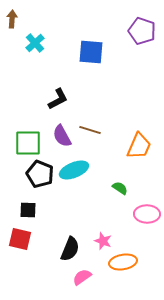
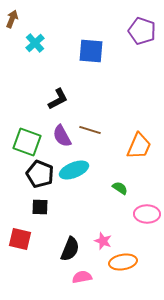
brown arrow: rotated 18 degrees clockwise
blue square: moved 1 px up
green square: moved 1 px left, 1 px up; rotated 20 degrees clockwise
black square: moved 12 px right, 3 px up
pink semicircle: rotated 24 degrees clockwise
